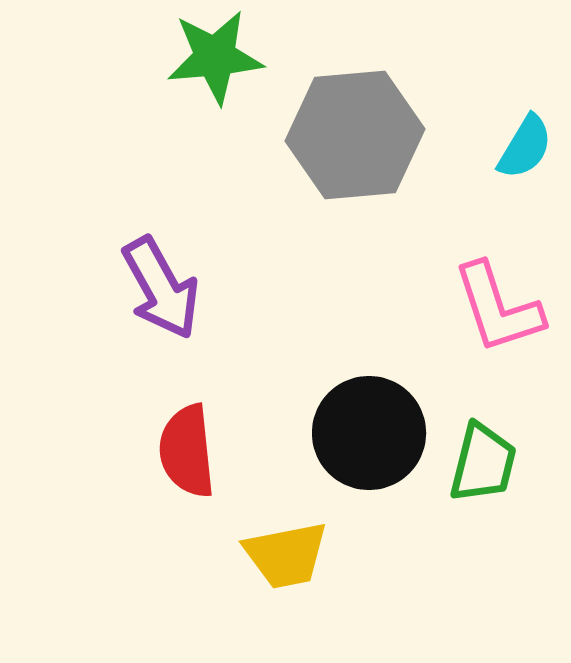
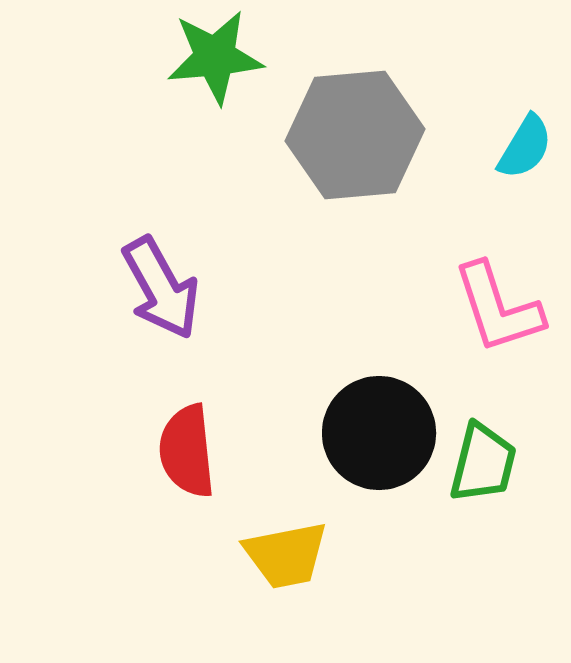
black circle: moved 10 px right
